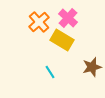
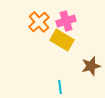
pink cross: moved 2 px left, 3 px down; rotated 30 degrees clockwise
brown star: moved 1 px left, 1 px up
cyan line: moved 10 px right, 15 px down; rotated 24 degrees clockwise
